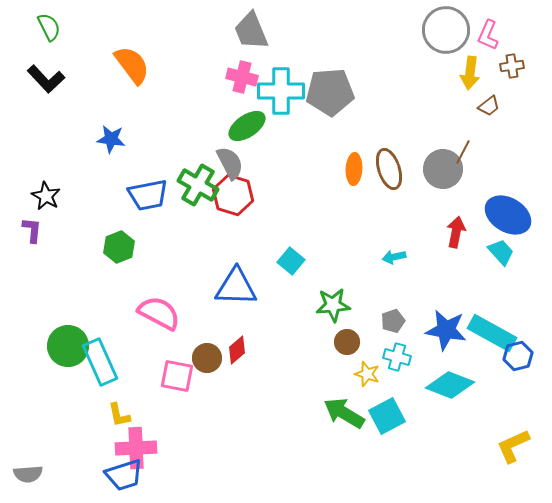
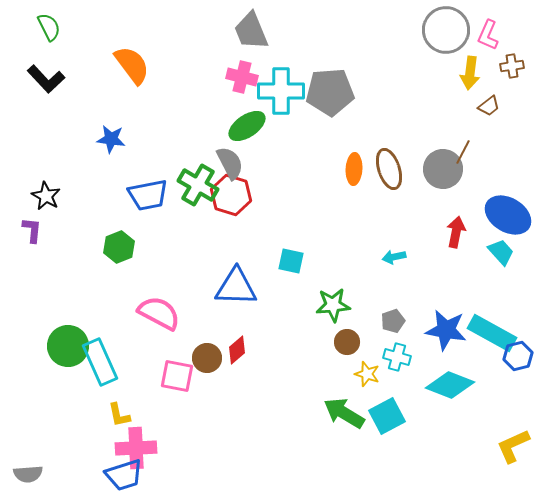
red hexagon at (233, 195): moved 2 px left
cyan square at (291, 261): rotated 28 degrees counterclockwise
